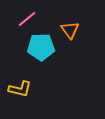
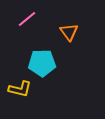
orange triangle: moved 1 px left, 2 px down
cyan pentagon: moved 1 px right, 16 px down
